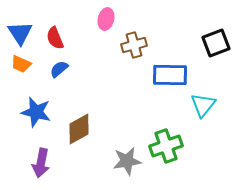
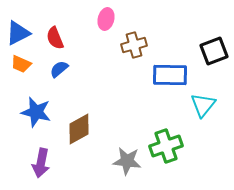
blue triangle: moved 2 px left; rotated 36 degrees clockwise
black square: moved 2 px left, 8 px down
gray star: rotated 16 degrees clockwise
